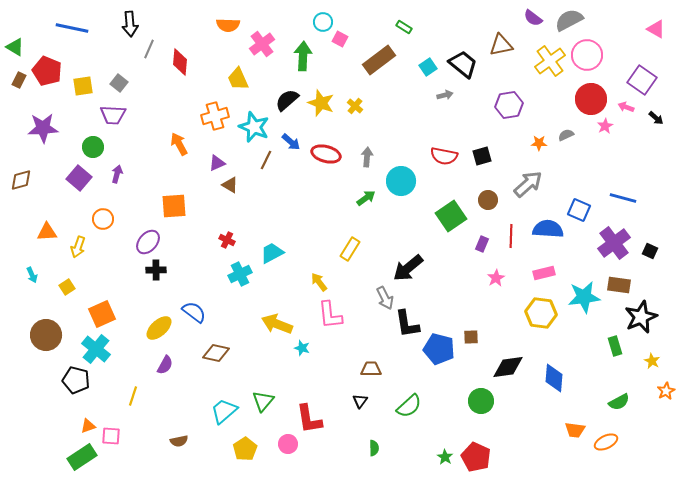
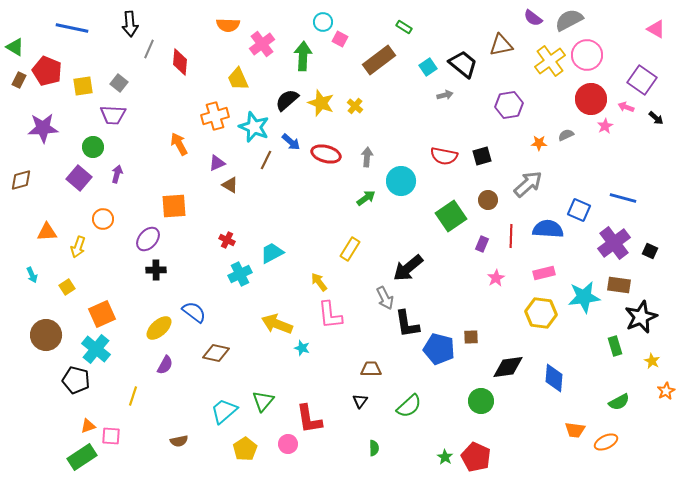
purple ellipse at (148, 242): moved 3 px up
